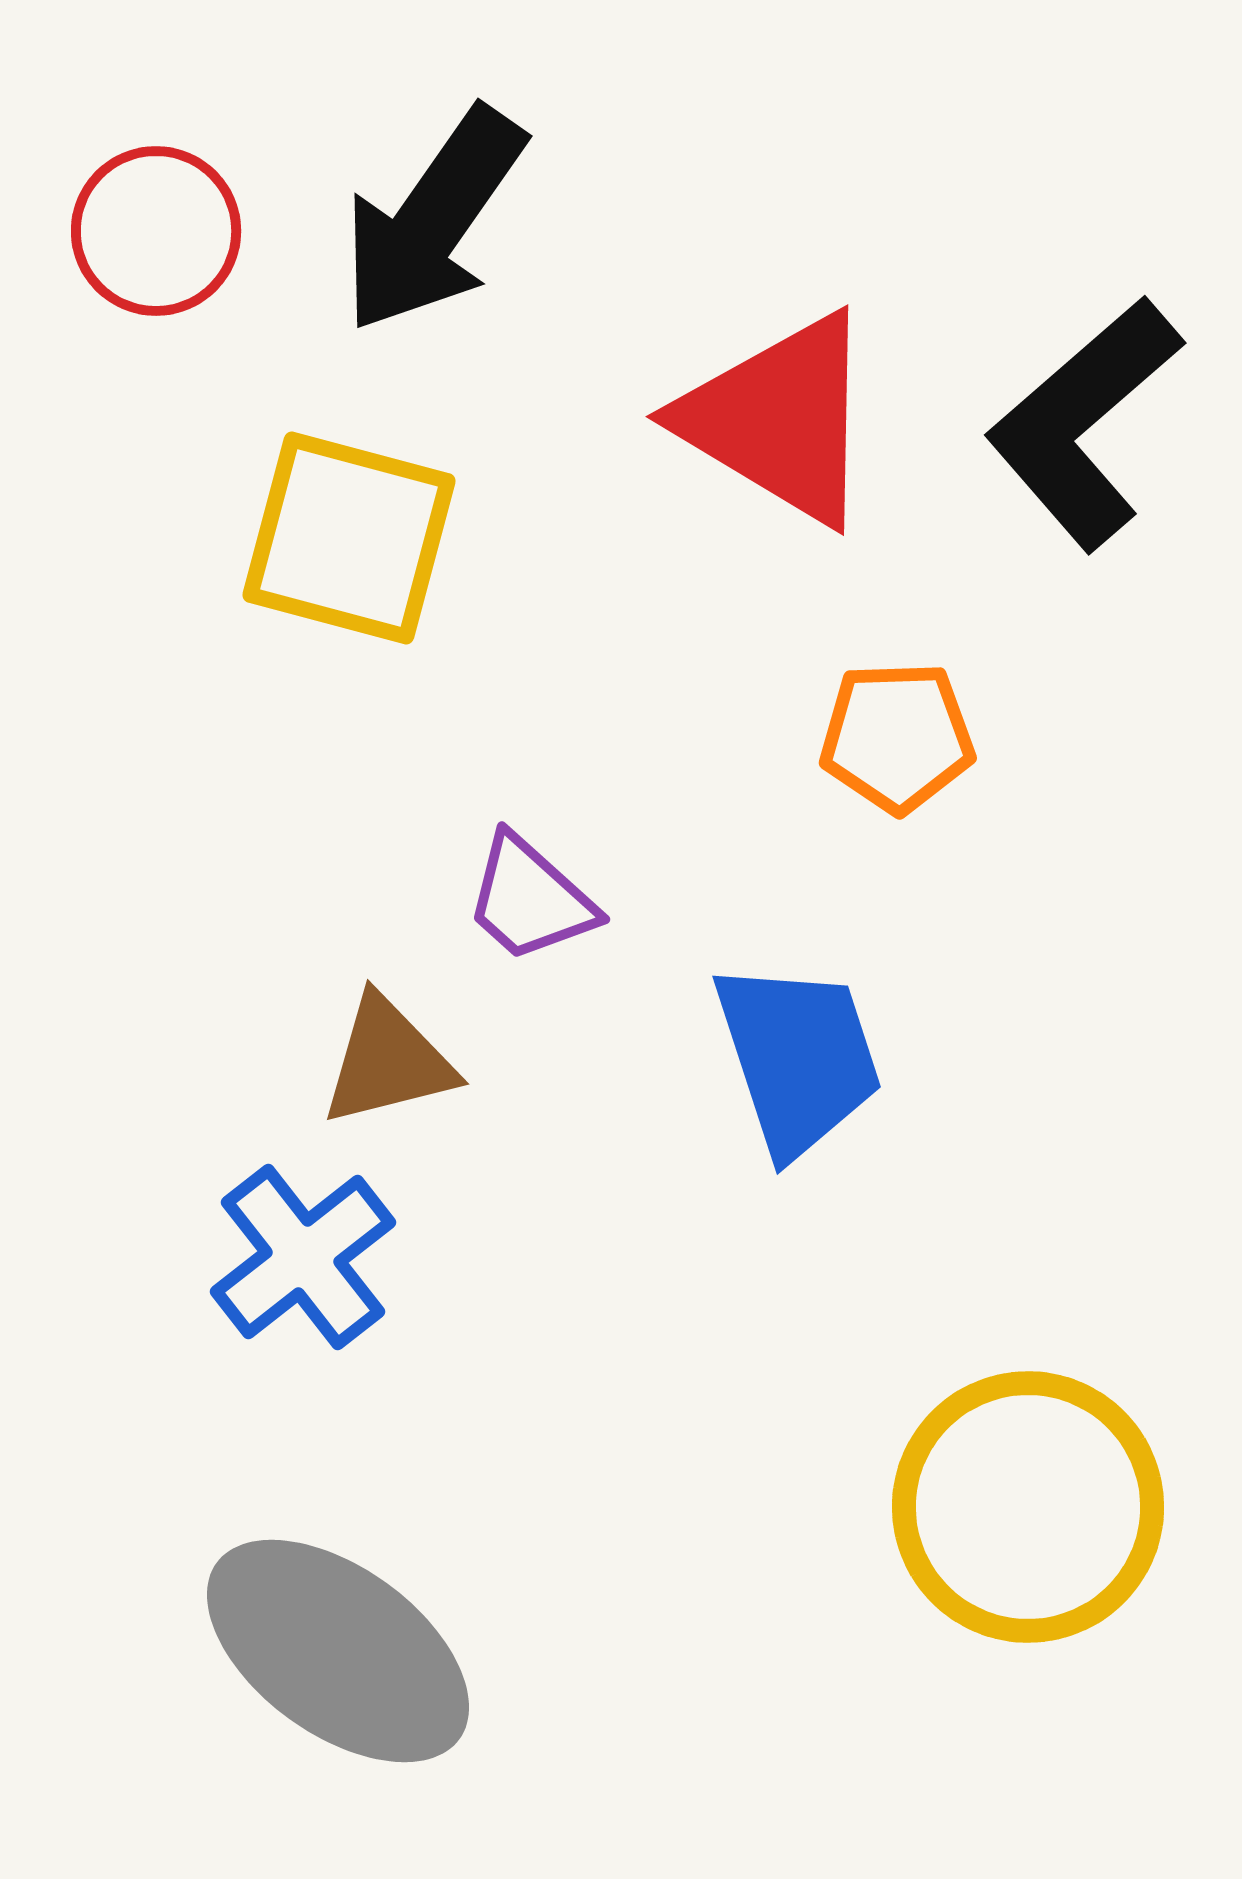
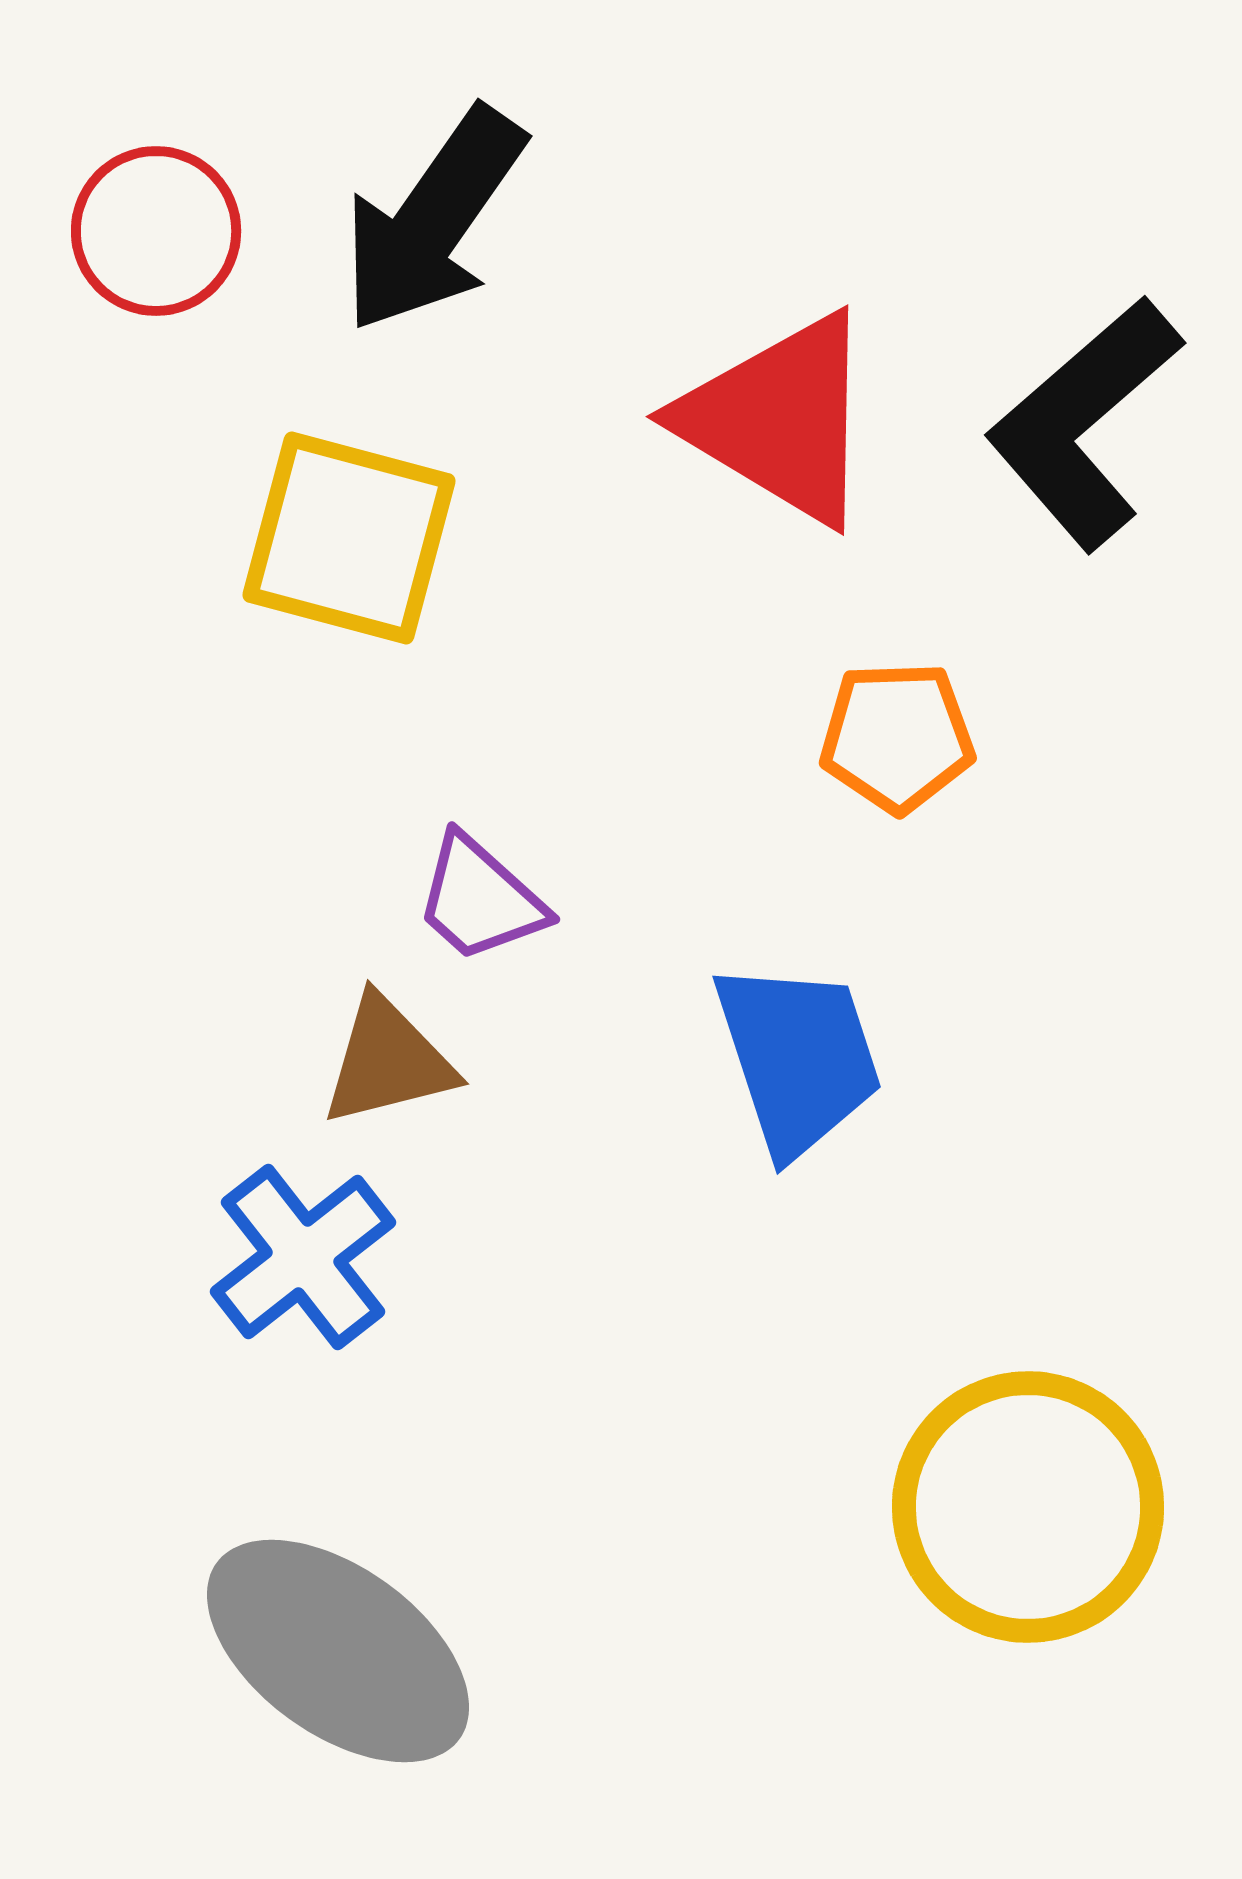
purple trapezoid: moved 50 px left
